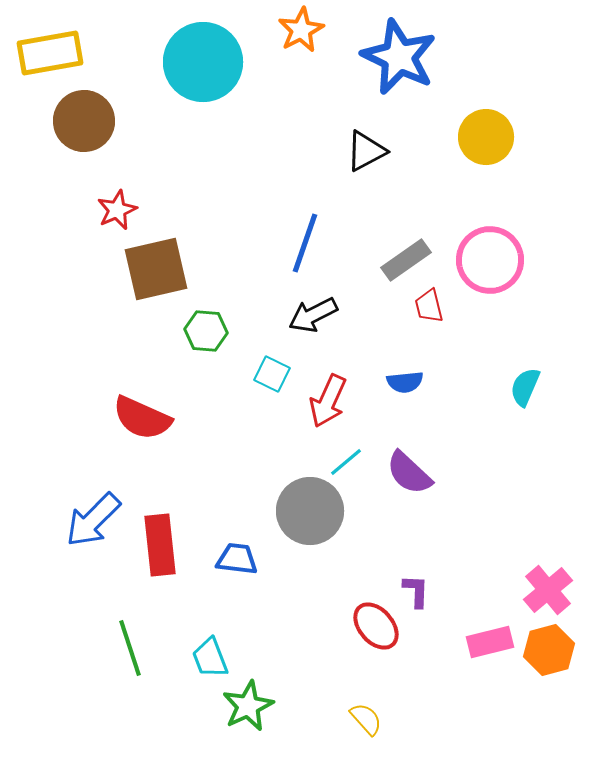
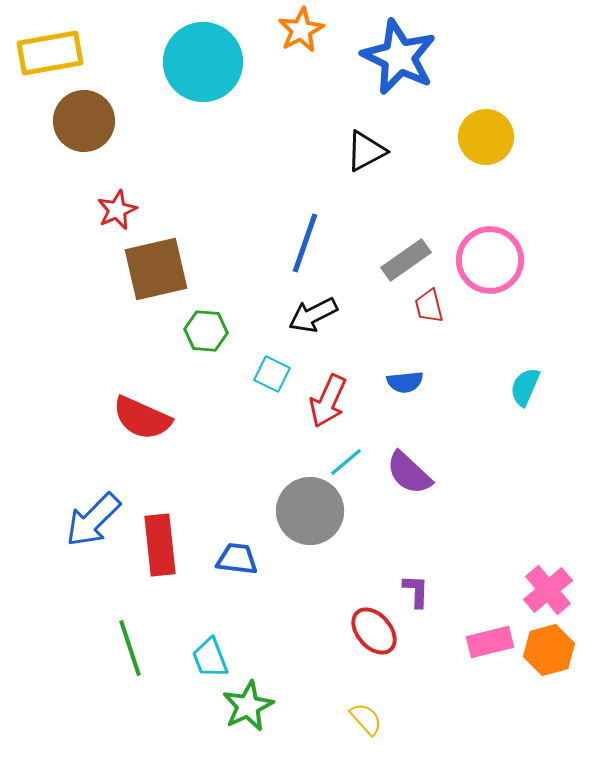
red ellipse: moved 2 px left, 5 px down
